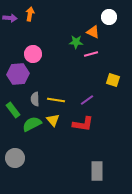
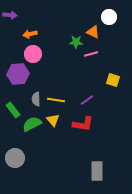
orange arrow: moved 20 px down; rotated 112 degrees counterclockwise
purple arrow: moved 3 px up
gray semicircle: moved 1 px right
